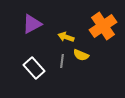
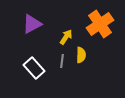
orange cross: moved 3 px left, 2 px up
yellow arrow: rotated 105 degrees clockwise
yellow semicircle: rotated 112 degrees counterclockwise
